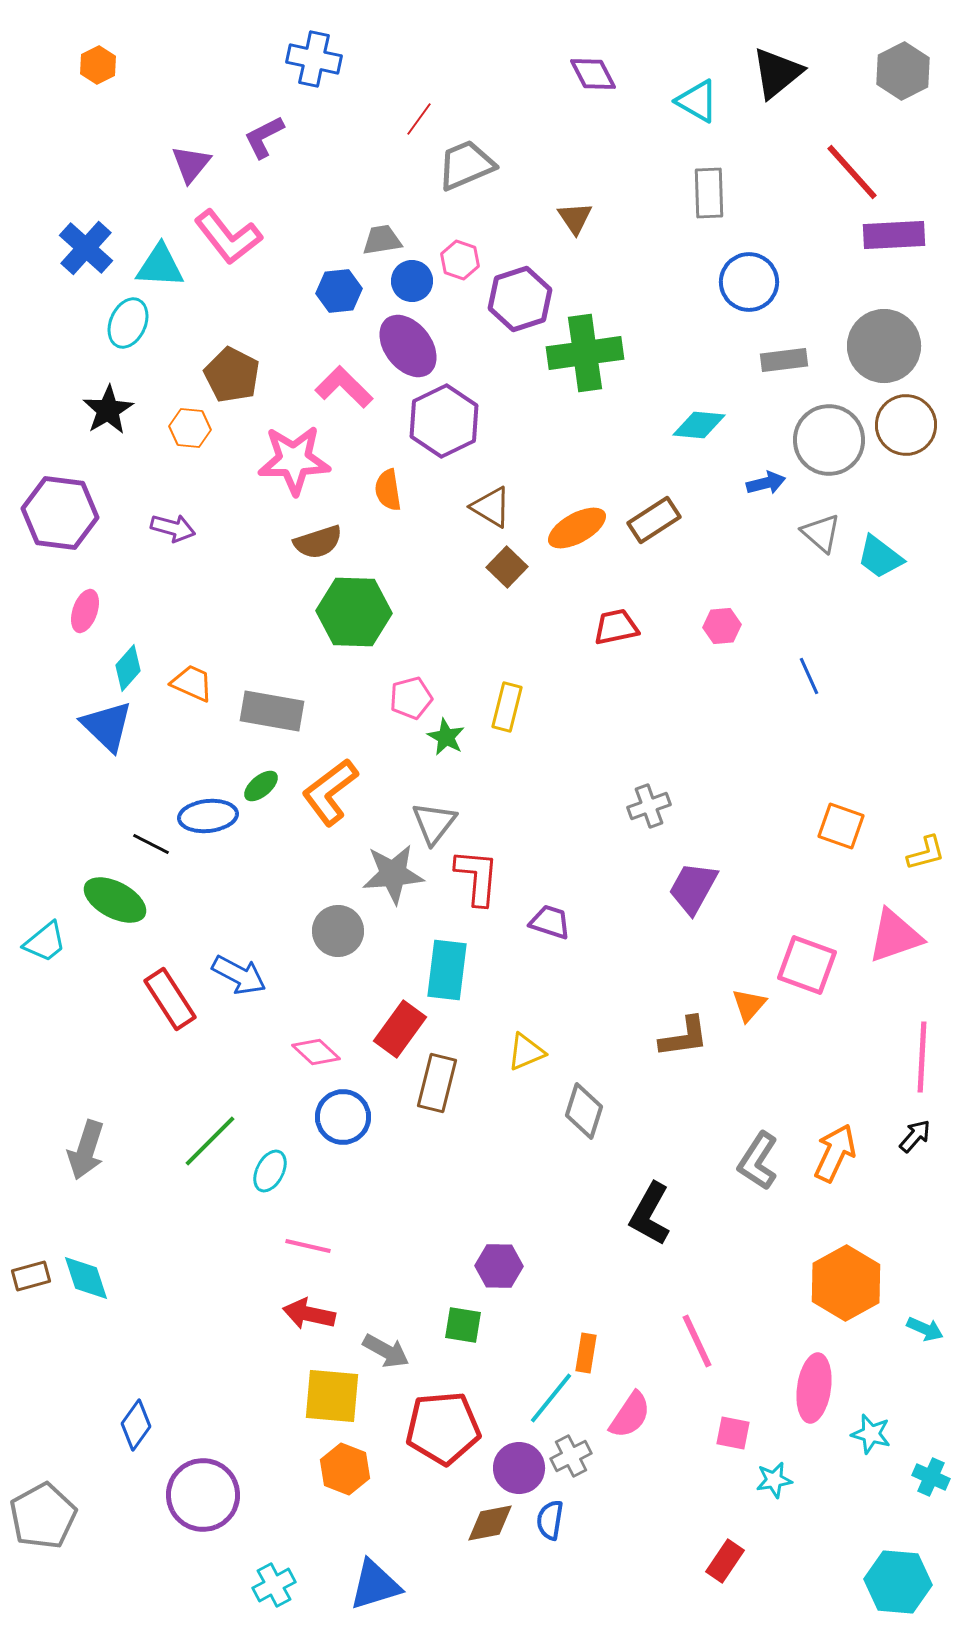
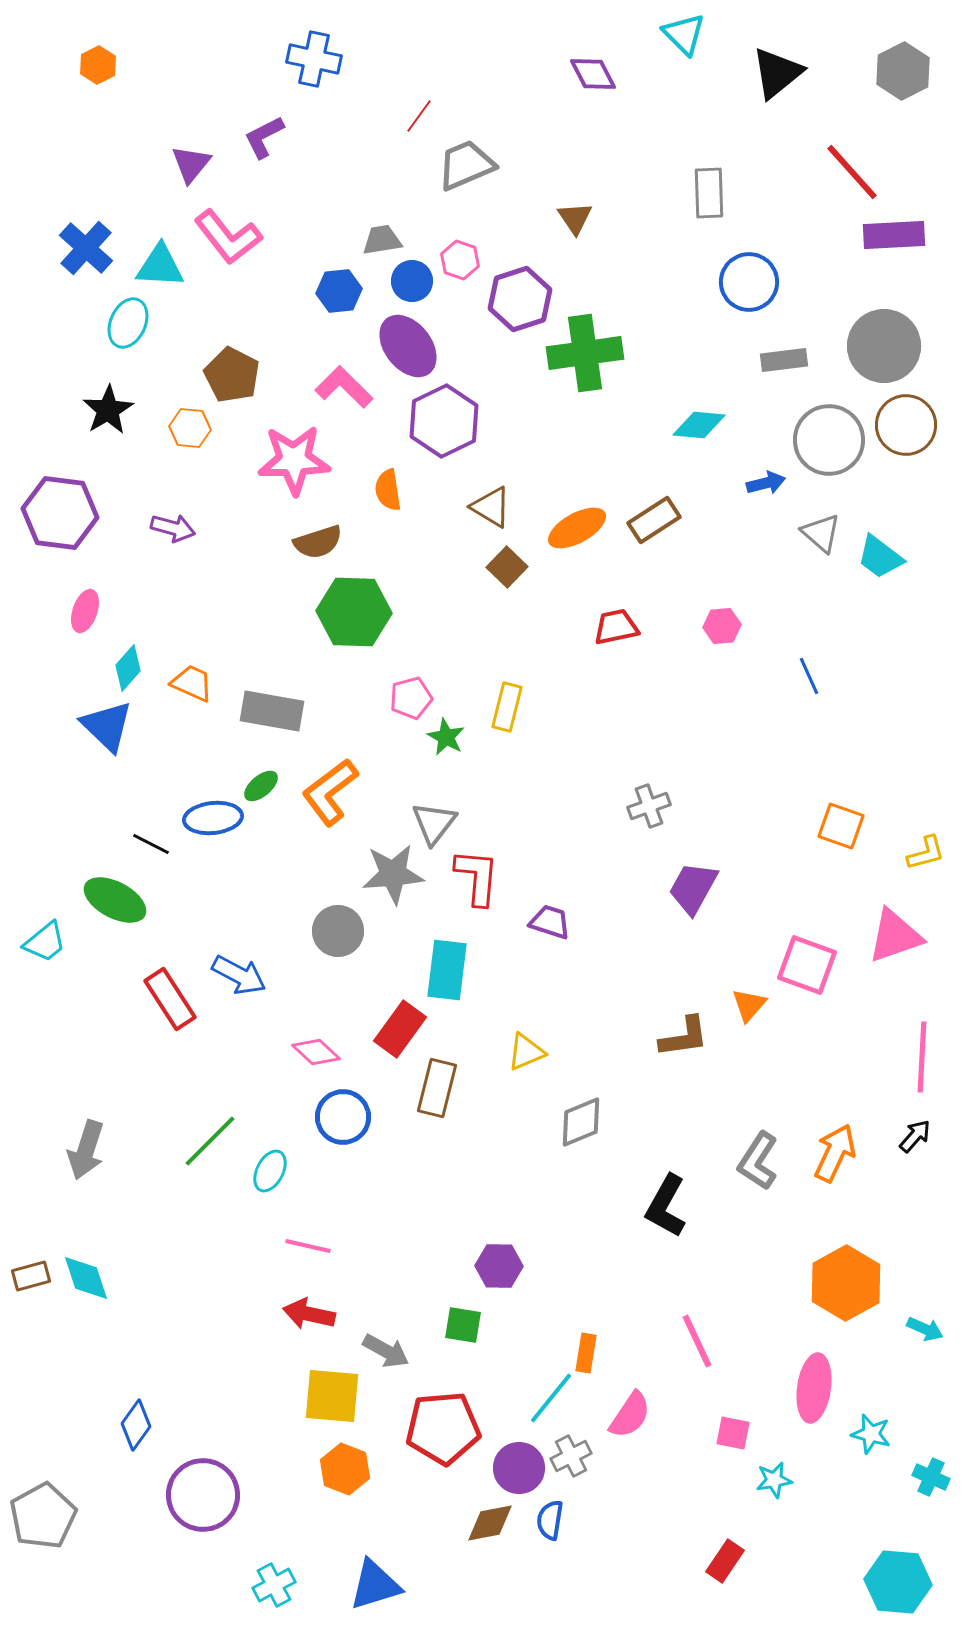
cyan triangle at (697, 101): moved 13 px left, 67 px up; rotated 15 degrees clockwise
red line at (419, 119): moved 3 px up
blue ellipse at (208, 816): moved 5 px right, 2 px down
brown rectangle at (437, 1083): moved 5 px down
gray diamond at (584, 1111): moved 3 px left, 11 px down; rotated 50 degrees clockwise
black L-shape at (650, 1214): moved 16 px right, 8 px up
